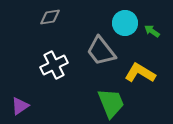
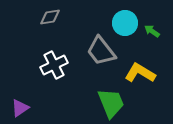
purple triangle: moved 2 px down
